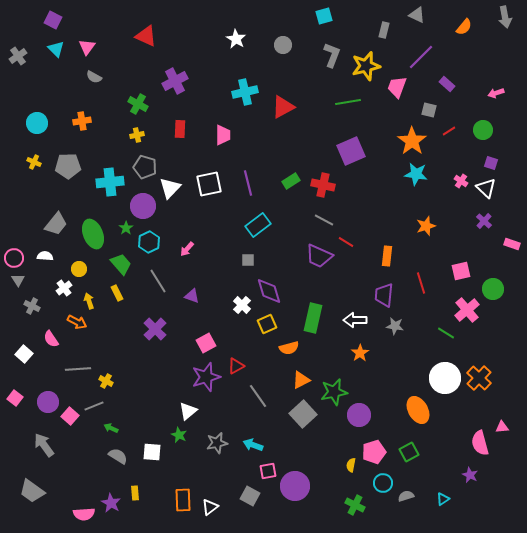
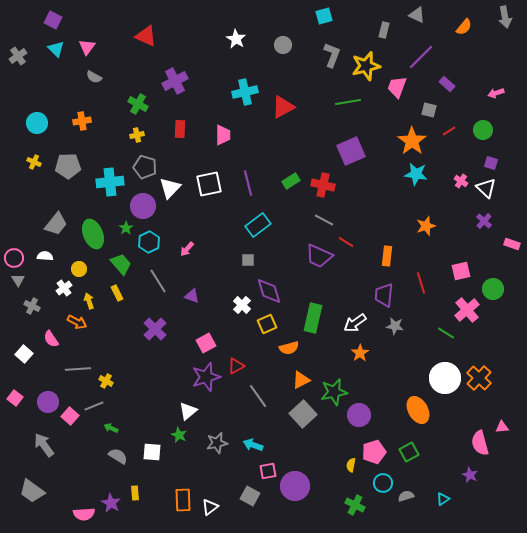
white arrow at (355, 320): moved 3 px down; rotated 35 degrees counterclockwise
